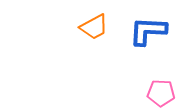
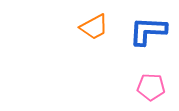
pink pentagon: moved 10 px left, 6 px up
